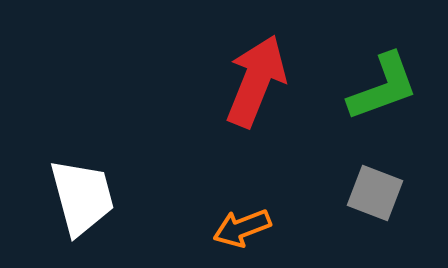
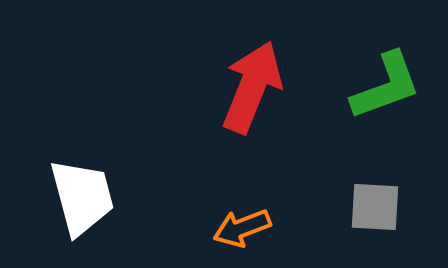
red arrow: moved 4 px left, 6 px down
green L-shape: moved 3 px right, 1 px up
gray square: moved 14 px down; rotated 18 degrees counterclockwise
